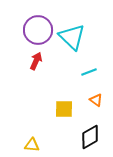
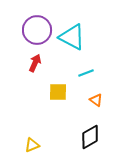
purple circle: moved 1 px left
cyan triangle: rotated 16 degrees counterclockwise
red arrow: moved 1 px left, 2 px down
cyan line: moved 3 px left, 1 px down
yellow square: moved 6 px left, 17 px up
yellow triangle: rotated 28 degrees counterclockwise
